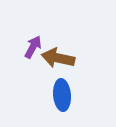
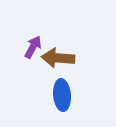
brown arrow: rotated 8 degrees counterclockwise
